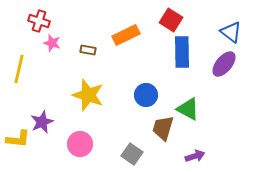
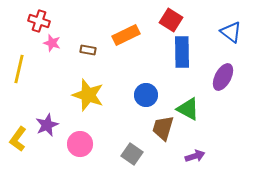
purple ellipse: moved 1 px left, 13 px down; rotated 12 degrees counterclockwise
purple star: moved 5 px right, 3 px down
yellow L-shape: rotated 120 degrees clockwise
